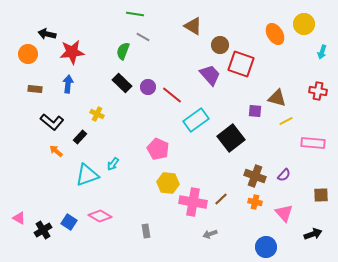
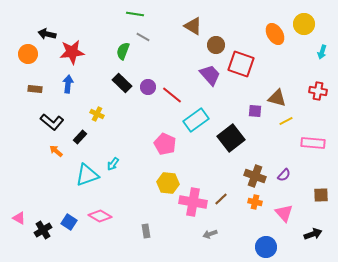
brown circle at (220, 45): moved 4 px left
pink pentagon at (158, 149): moved 7 px right, 5 px up
